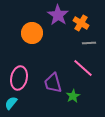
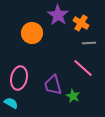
purple trapezoid: moved 2 px down
green star: rotated 16 degrees counterclockwise
cyan semicircle: rotated 80 degrees clockwise
